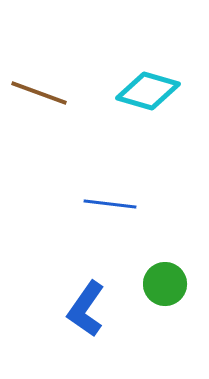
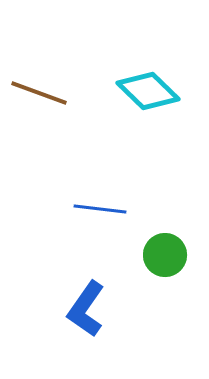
cyan diamond: rotated 28 degrees clockwise
blue line: moved 10 px left, 5 px down
green circle: moved 29 px up
